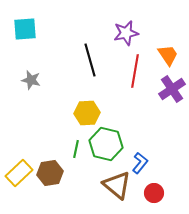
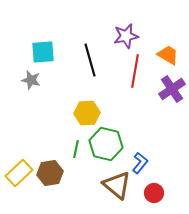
cyan square: moved 18 px right, 23 px down
purple star: moved 3 px down
orange trapezoid: rotated 25 degrees counterclockwise
